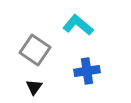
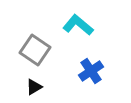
blue cross: moved 4 px right; rotated 25 degrees counterclockwise
black triangle: rotated 24 degrees clockwise
